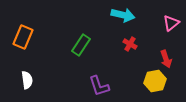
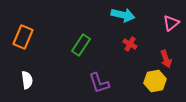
purple L-shape: moved 3 px up
